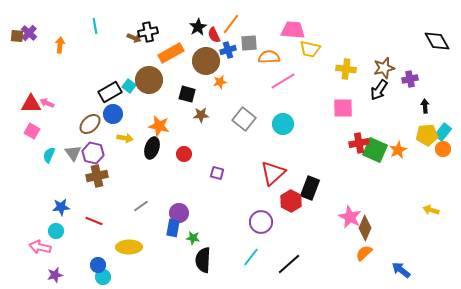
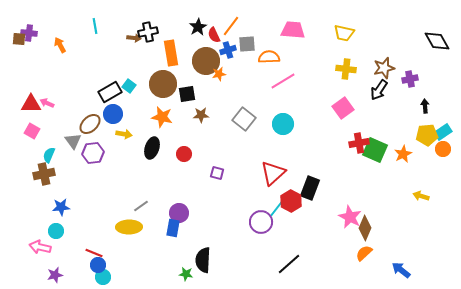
orange line at (231, 24): moved 2 px down
purple cross at (29, 33): rotated 35 degrees counterclockwise
brown square at (17, 36): moved 2 px right, 3 px down
brown arrow at (134, 38): rotated 16 degrees counterclockwise
gray square at (249, 43): moved 2 px left, 1 px down
orange arrow at (60, 45): rotated 35 degrees counterclockwise
yellow trapezoid at (310, 49): moved 34 px right, 16 px up
orange rectangle at (171, 53): rotated 70 degrees counterclockwise
brown circle at (149, 80): moved 14 px right, 4 px down
orange star at (220, 82): moved 1 px left, 8 px up
black square at (187, 94): rotated 24 degrees counterclockwise
pink square at (343, 108): rotated 35 degrees counterclockwise
orange star at (159, 126): moved 3 px right, 9 px up
cyan rectangle at (443, 132): rotated 18 degrees clockwise
yellow arrow at (125, 138): moved 1 px left, 4 px up
orange star at (398, 150): moved 5 px right, 4 px down
gray triangle at (73, 153): moved 12 px up
purple hexagon at (93, 153): rotated 20 degrees counterclockwise
brown cross at (97, 176): moved 53 px left, 2 px up
yellow arrow at (431, 210): moved 10 px left, 14 px up
red line at (94, 221): moved 32 px down
green star at (193, 238): moved 7 px left, 36 px down
yellow ellipse at (129, 247): moved 20 px up
cyan line at (251, 257): moved 26 px right, 49 px up
